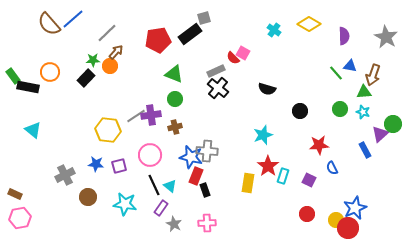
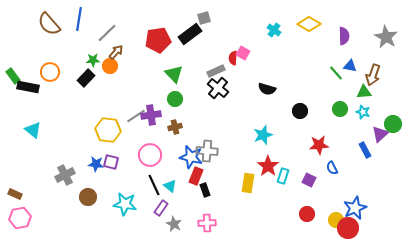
blue line at (73, 19): moved 6 px right; rotated 40 degrees counterclockwise
red semicircle at (233, 58): rotated 48 degrees clockwise
green triangle at (174, 74): rotated 24 degrees clockwise
purple square at (119, 166): moved 8 px left, 4 px up; rotated 28 degrees clockwise
